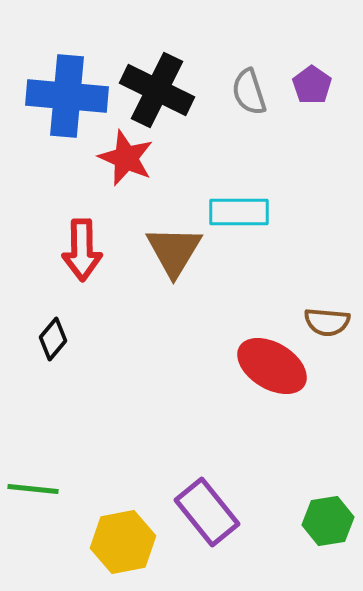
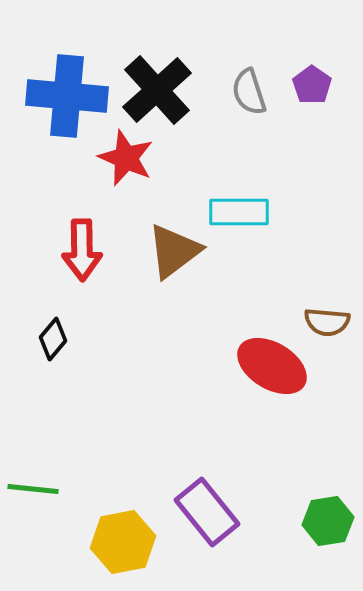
black cross: rotated 22 degrees clockwise
brown triangle: rotated 22 degrees clockwise
